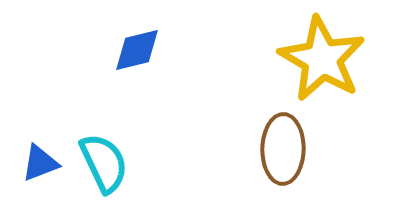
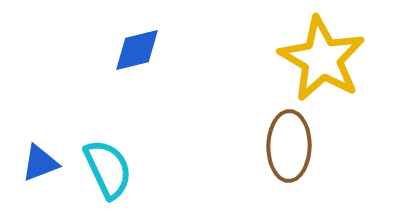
brown ellipse: moved 6 px right, 3 px up
cyan semicircle: moved 4 px right, 6 px down
